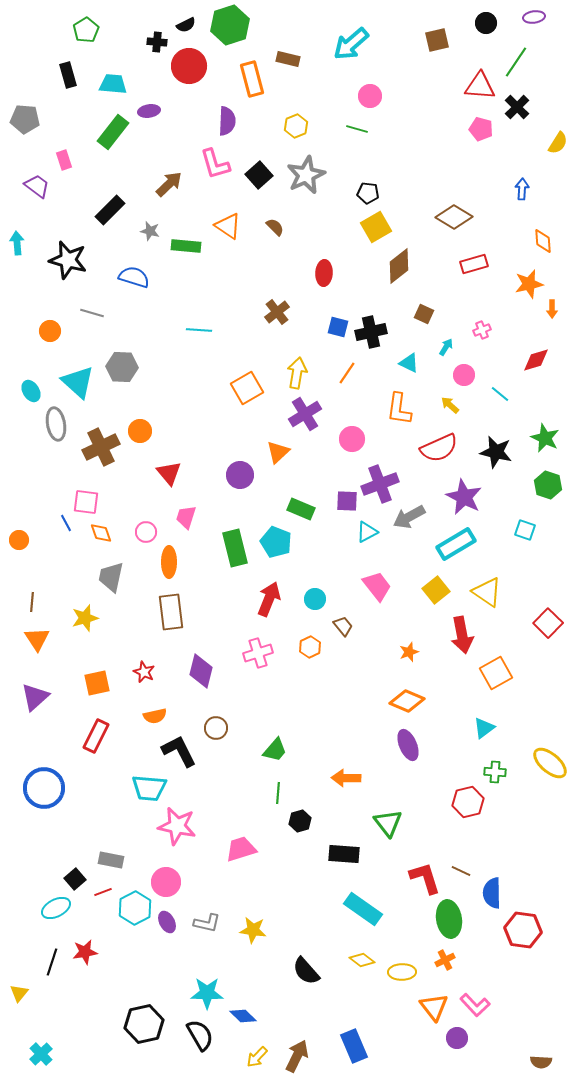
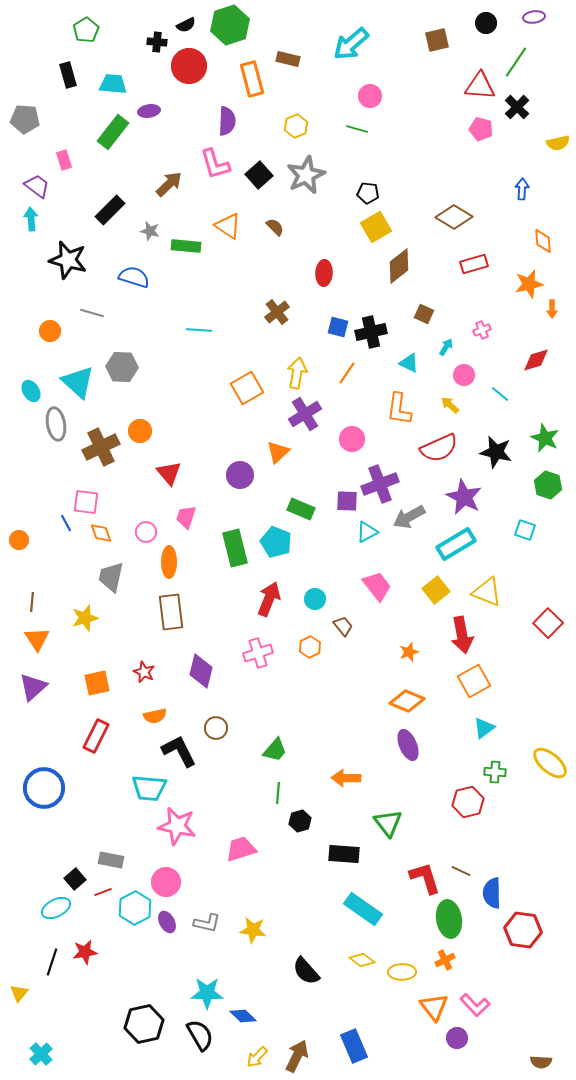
yellow semicircle at (558, 143): rotated 45 degrees clockwise
cyan arrow at (17, 243): moved 14 px right, 24 px up
yellow triangle at (487, 592): rotated 12 degrees counterclockwise
orange square at (496, 673): moved 22 px left, 8 px down
purple triangle at (35, 697): moved 2 px left, 10 px up
